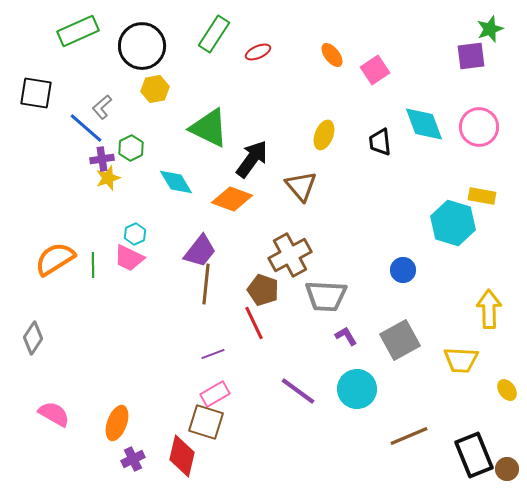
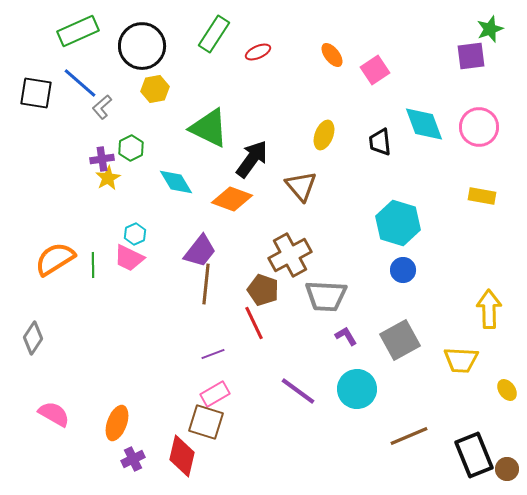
blue line at (86, 128): moved 6 px left, 45 px up
yellow star at (108, 178): rotated 10 degrees counterclockwise
cyan hexagon at (453, 223): moved 55 px left
